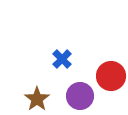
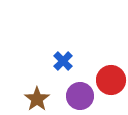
blue cross: moved 1 px right, 2 px down
red circle: moved 4 px down
